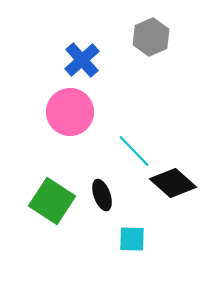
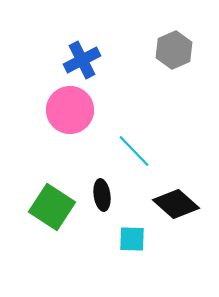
gray hexagon: moved 23 px right, 13 px down
blue cross: rotated 15 degrees clockwise
pink circle: moved 2 px up
black diamond: moved 3 px right, 21 px down
black ellipse: rotated 12 degrees clockwise
green square: moved 6 px down
